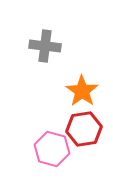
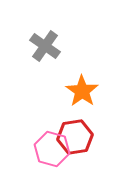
gray cross: rotated 28 degrees clockwise
red hexagon: moved 9 px left, 8 px down
